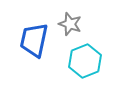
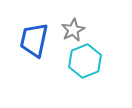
gray star: moved 3 px right, 6 px down; rotated 25 degrees clockwise
